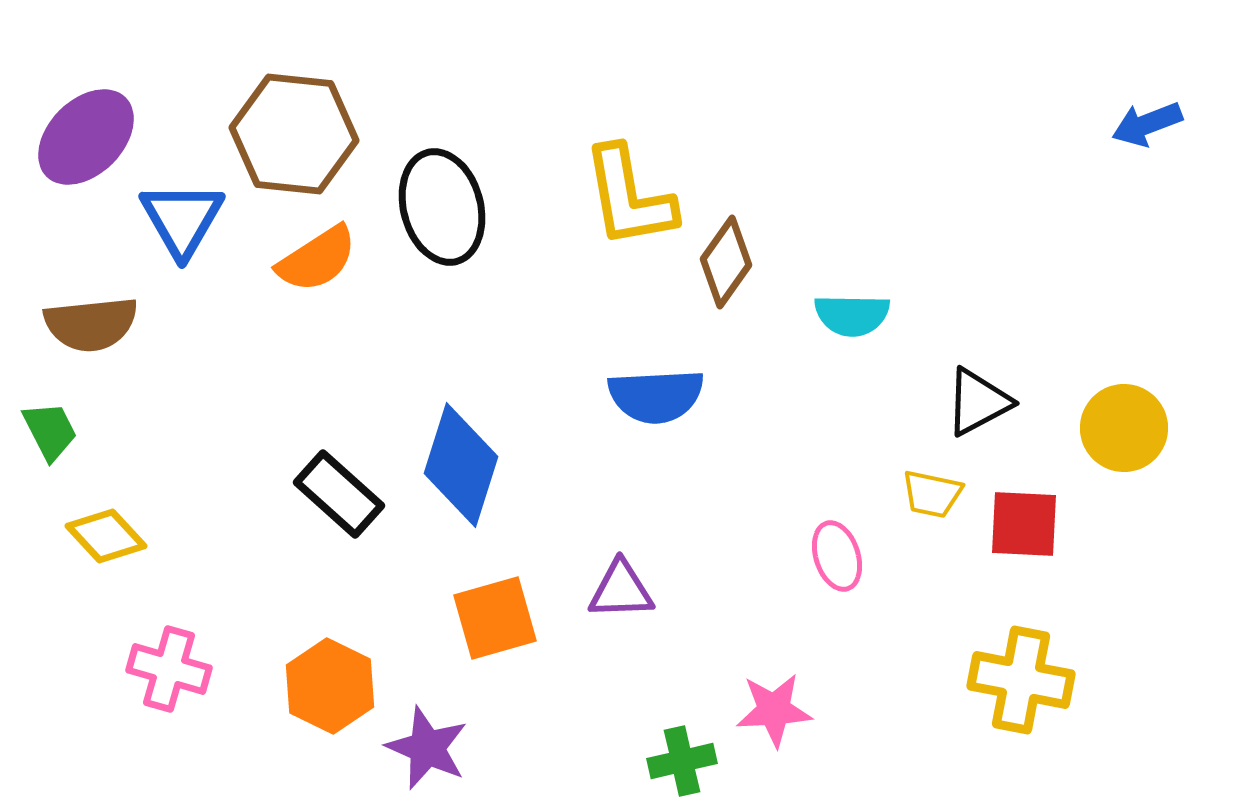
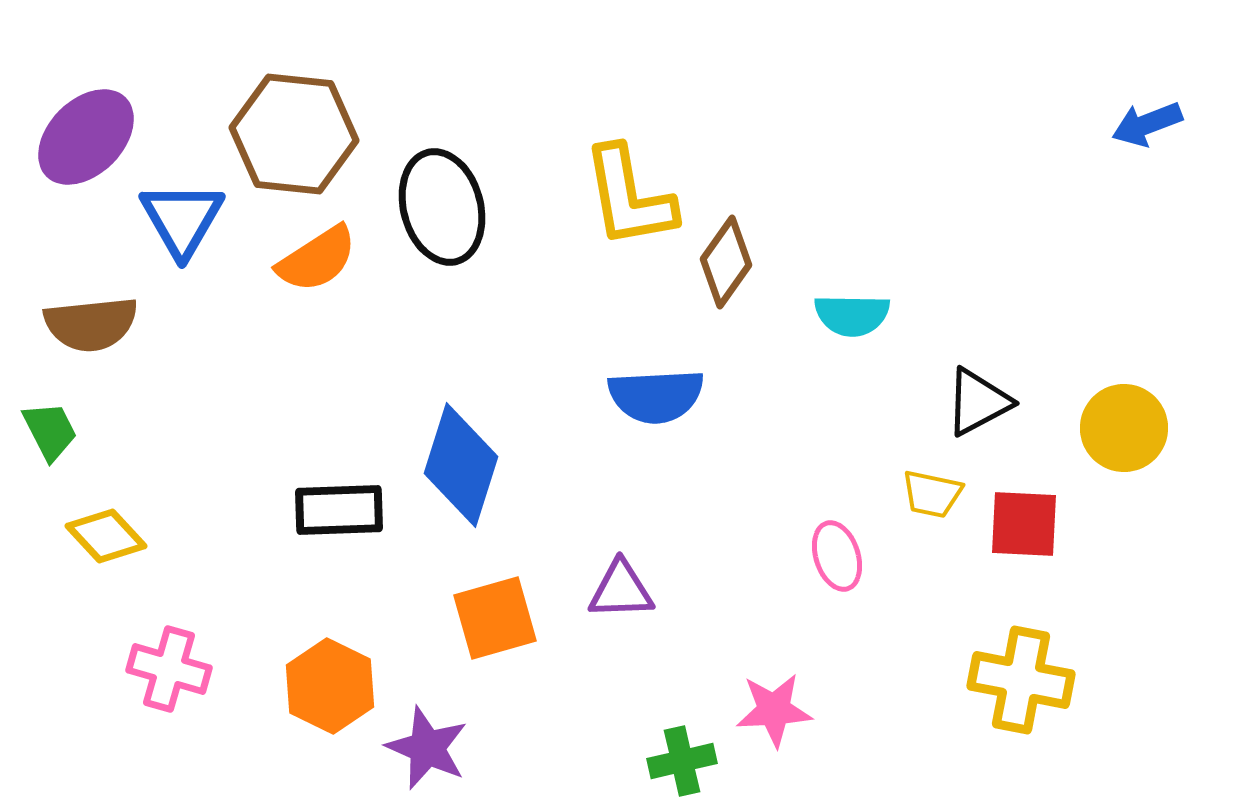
black rectangle: moved 16 px down; rotated 44 degrees counterclockwise
